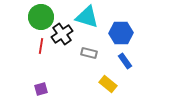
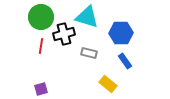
black cross: moved 2 px right; rotated 20 degrees clockwise
